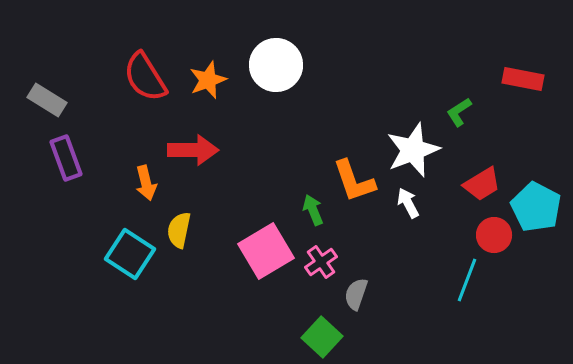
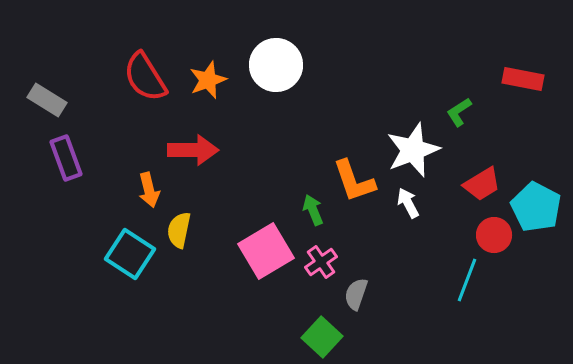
orange arrow: moved 3 px right, 7 px down
